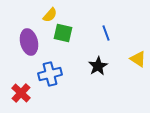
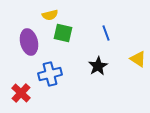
yellow semicircle: rotated 35 degrees clockwise
